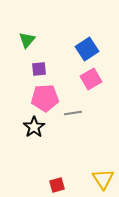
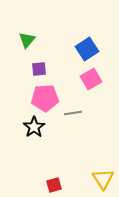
red square: moved 3 px left
